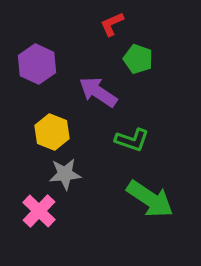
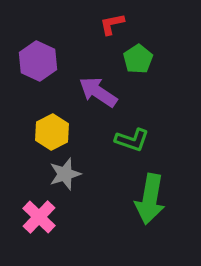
red L-shape: rotated 12 degrees clockwise
green pentagon: rotated 20 degrees clockwise
purple hexagon: moved 1 px right, 3 px up
yellow hexagon: rotated 12 degrees clockwise
gray star: rotated 12 degrees counterclockwise
green arrow: rotated 66 degrees clockwise
pink cross: moved 6 px down
